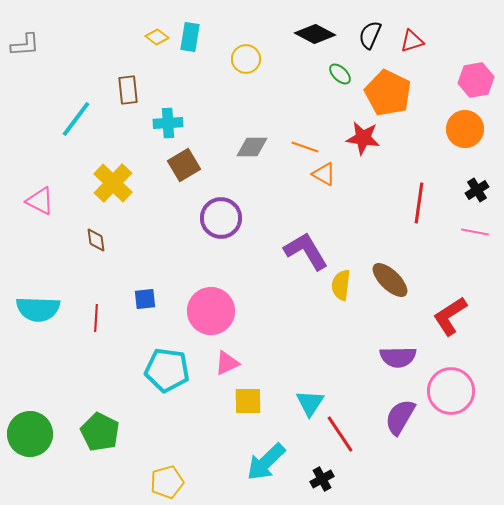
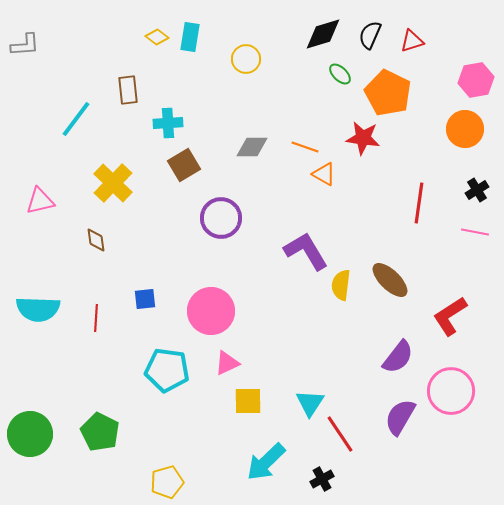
black diamond at (315, 34): moved 8 px right; rotated 45 degrees counterclockwise
pink triangle at (40, 201): rotated 40 degrees counterclockwise
purple semicircle at (398, 357): rotated 51 degrees counterclockwise
